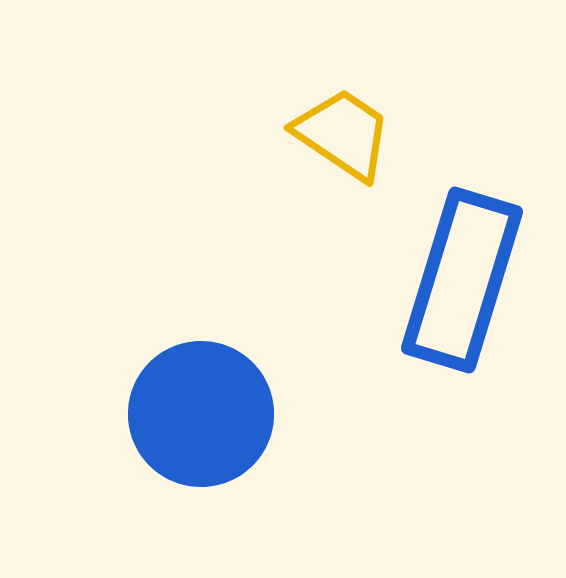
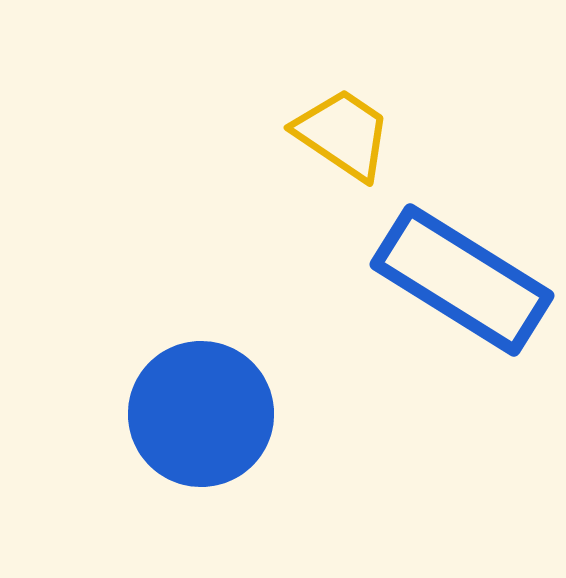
blue rectangle: rotated 75 degrees counterclockwise
